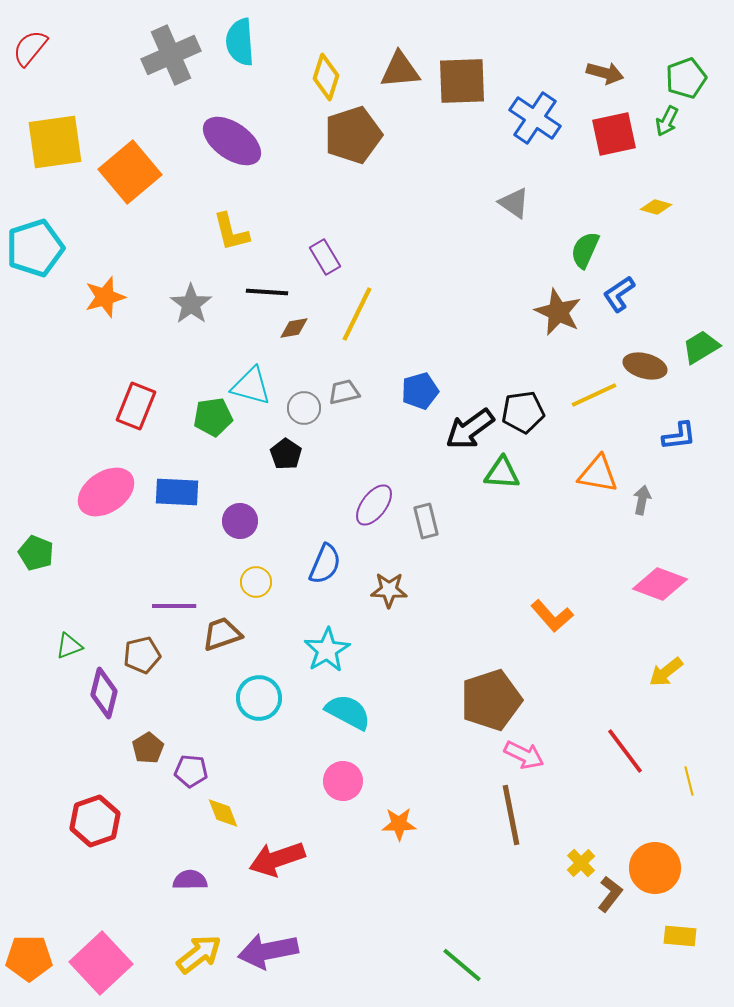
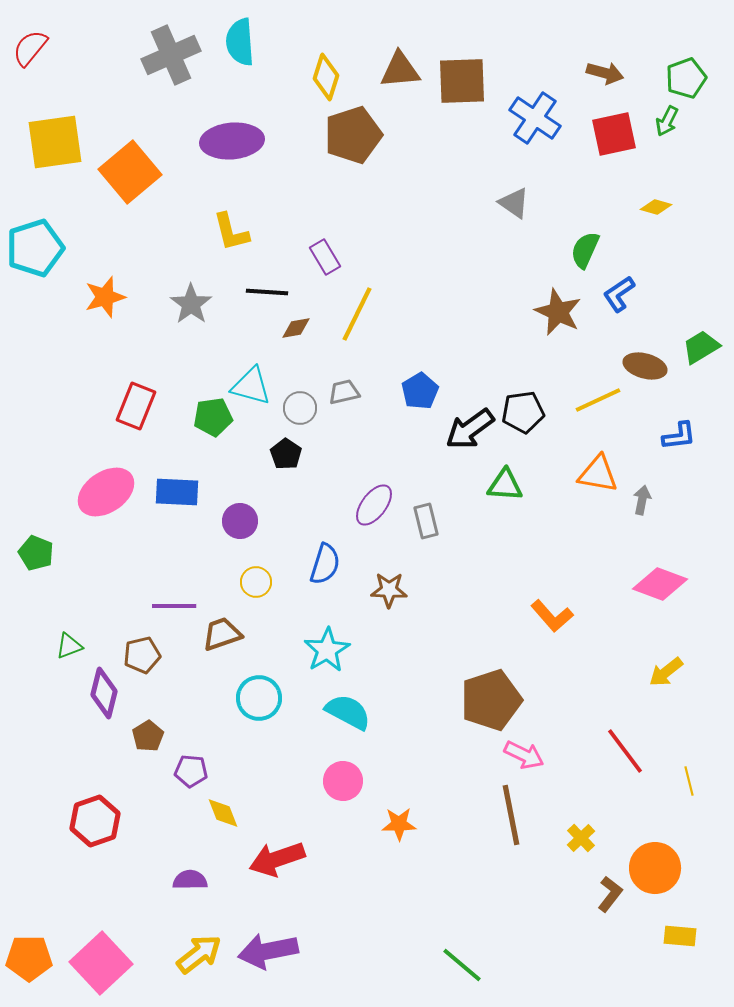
purple ellipse at (232, 141): rotated 40 degrees counterclockwise
brown diamond at (294, 328): moved 2 px right
blue pentagon at (420, 391): rotated 15 degrees counterclockwise
yellow line at (594, 395): moved 4 px right, 5 px down
gray circle at (304, 408): moved 4 px left
green triangle at (502, 473): moved 3 px right, 12 px down
blue semicircle at (325, 564): rotated 6 degrees counterclockwise
brown pentagon at (148, 748): moved 12 px up
yellow cross at (581, 863): moved 25 px up
